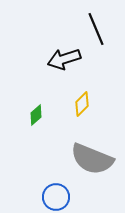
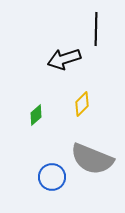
black line: rotated 24 degrees clockwise
blue circle: moved 4 px left, 20 px up
